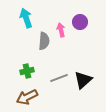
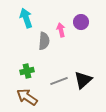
purple circle: moved 1 px right
gray line: moved 3 px down
brown arrow: rotated 60 degrees clockwise
